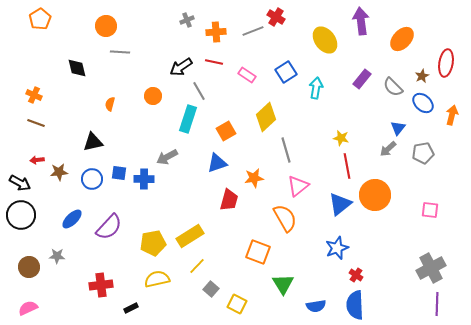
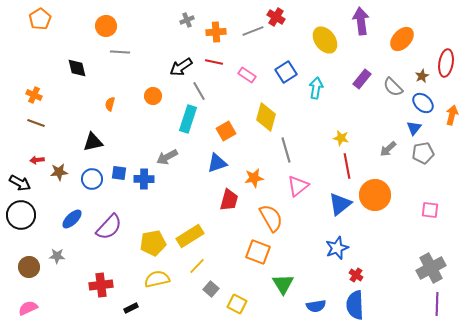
yellow diamond at (266, 117): rotated 32 degrees counterclockwise
blue triangle at (398, 128): moved 16 px right
orange semicircle at (285, 218): moved 14 px left
